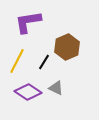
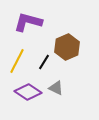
purple L-shape: rotated 24 degrees clockwise
